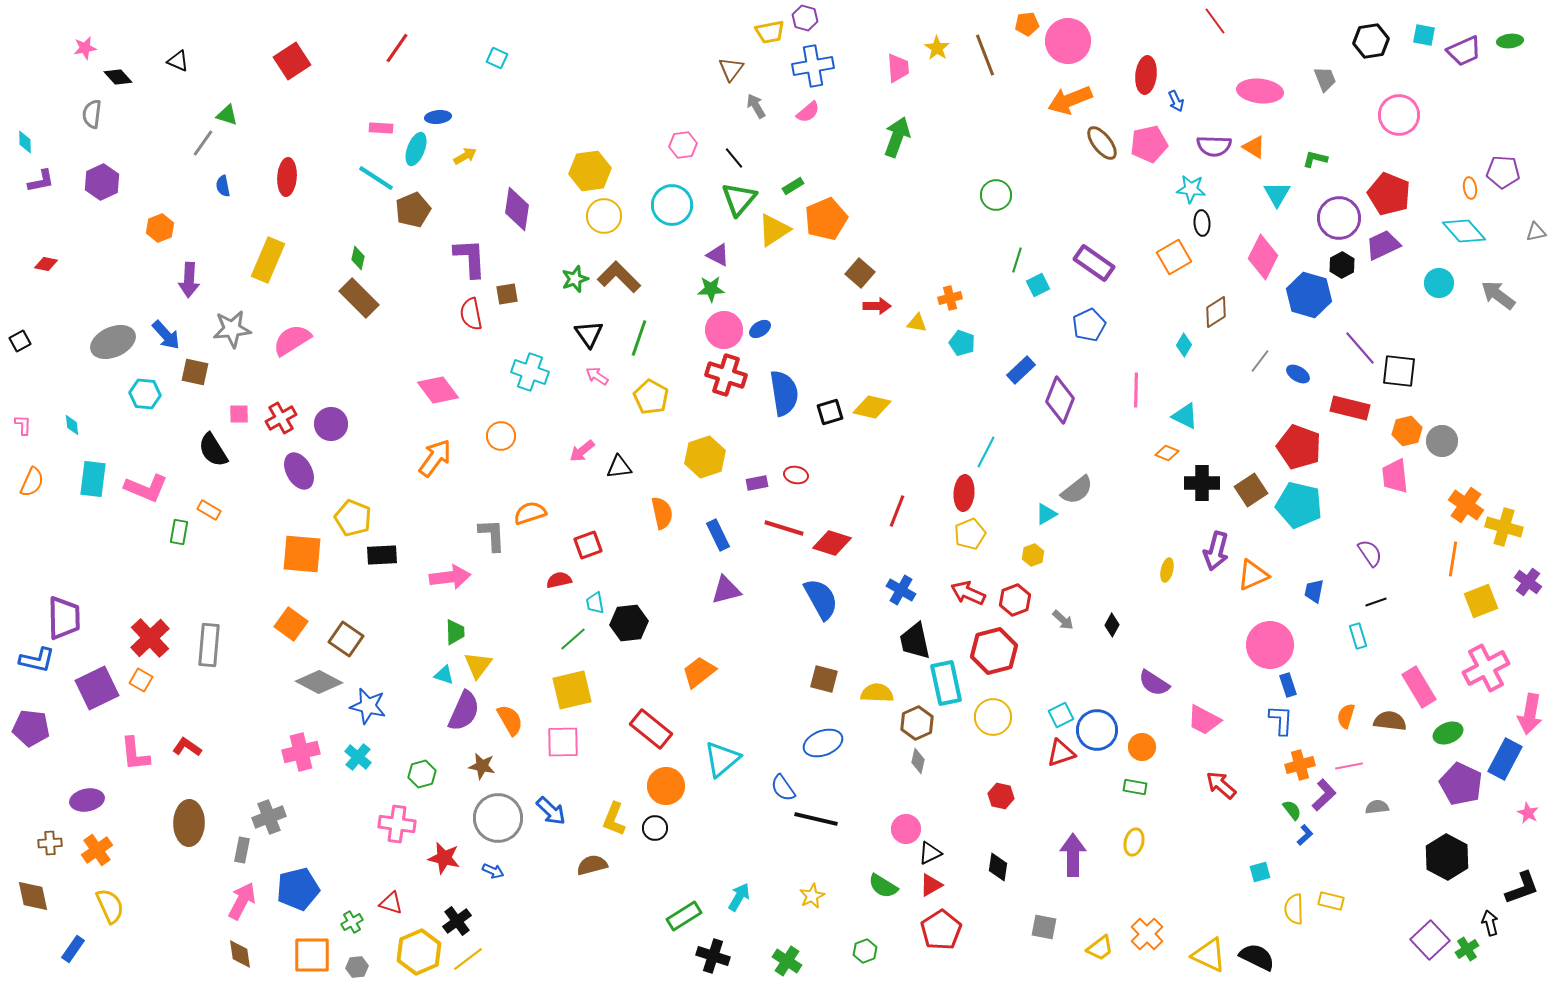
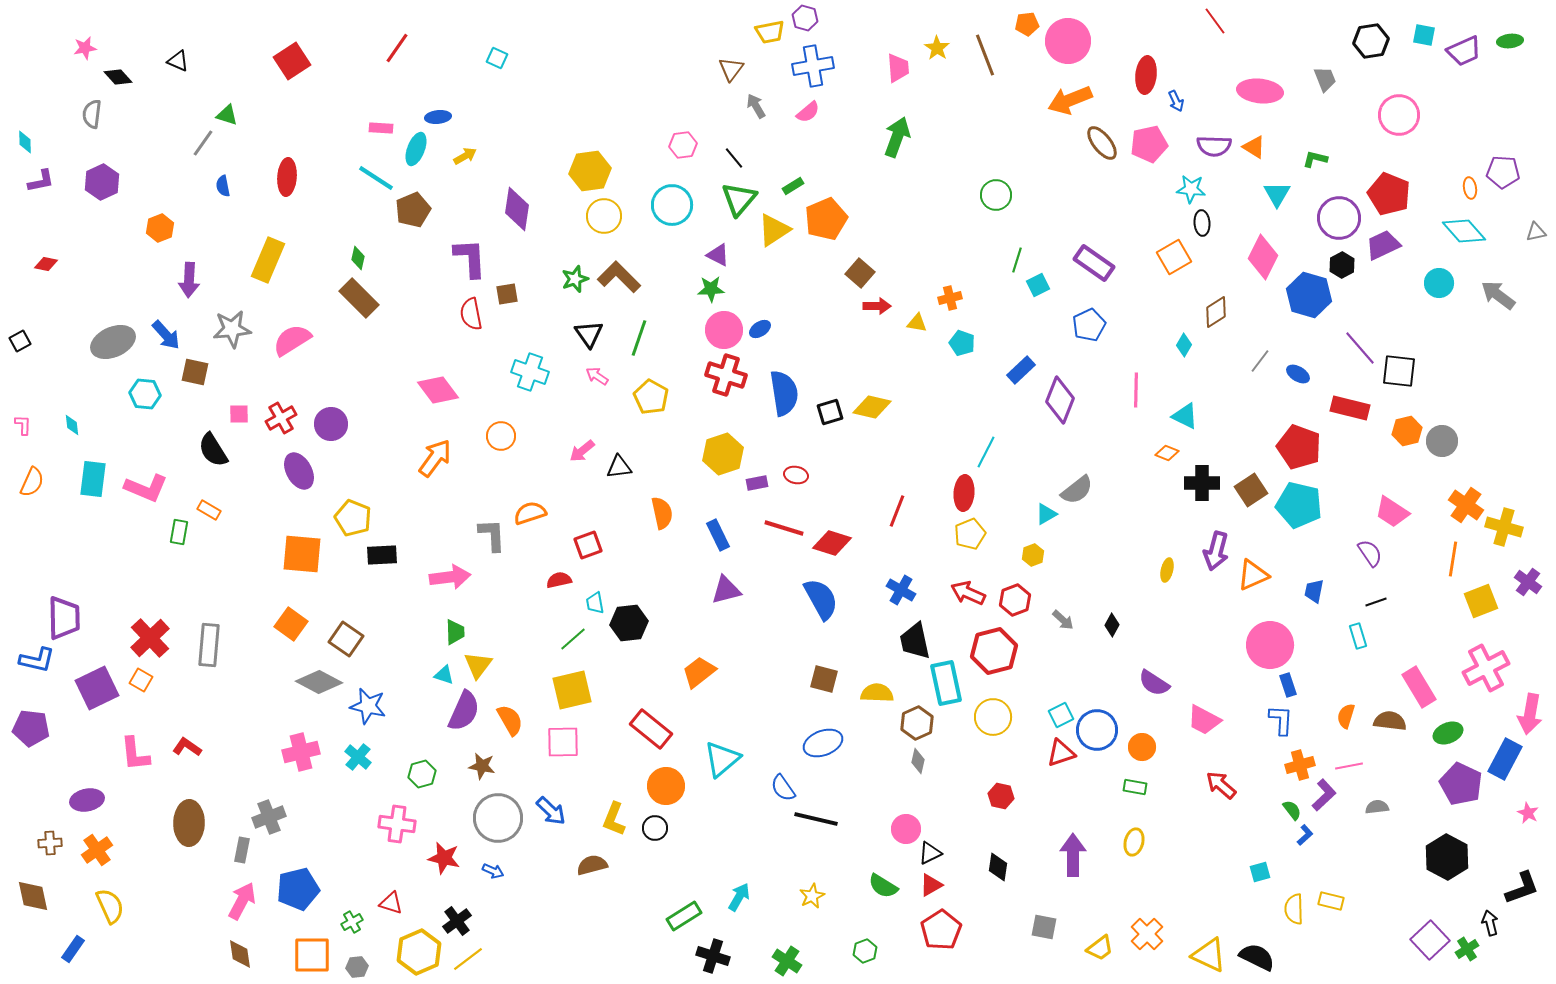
yellow hexagon at (705, 457): moved 18 px right, 3 px up
pink trapezoid at (1395, 476): moved 3 px left, 36 px down; rotated 51 degrees counterclockwise
